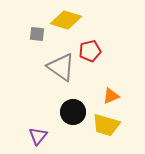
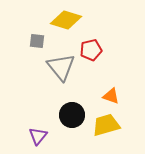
gray square: moved 7 px down
red pentagon: moved 1 px right, 1 px up
gray triangle: rotated 16 degrees clockwise
orange triangle: rotated 42 degrees clockwise
black circle: moved 1 px left, 3 px down
yellow trapezoid: rotated 148 degrees clockwise
